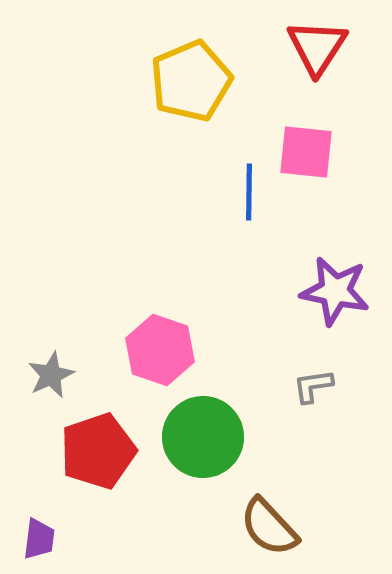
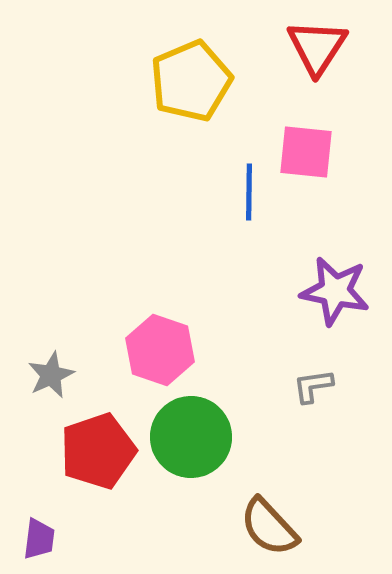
green circle: moved 12 px left
